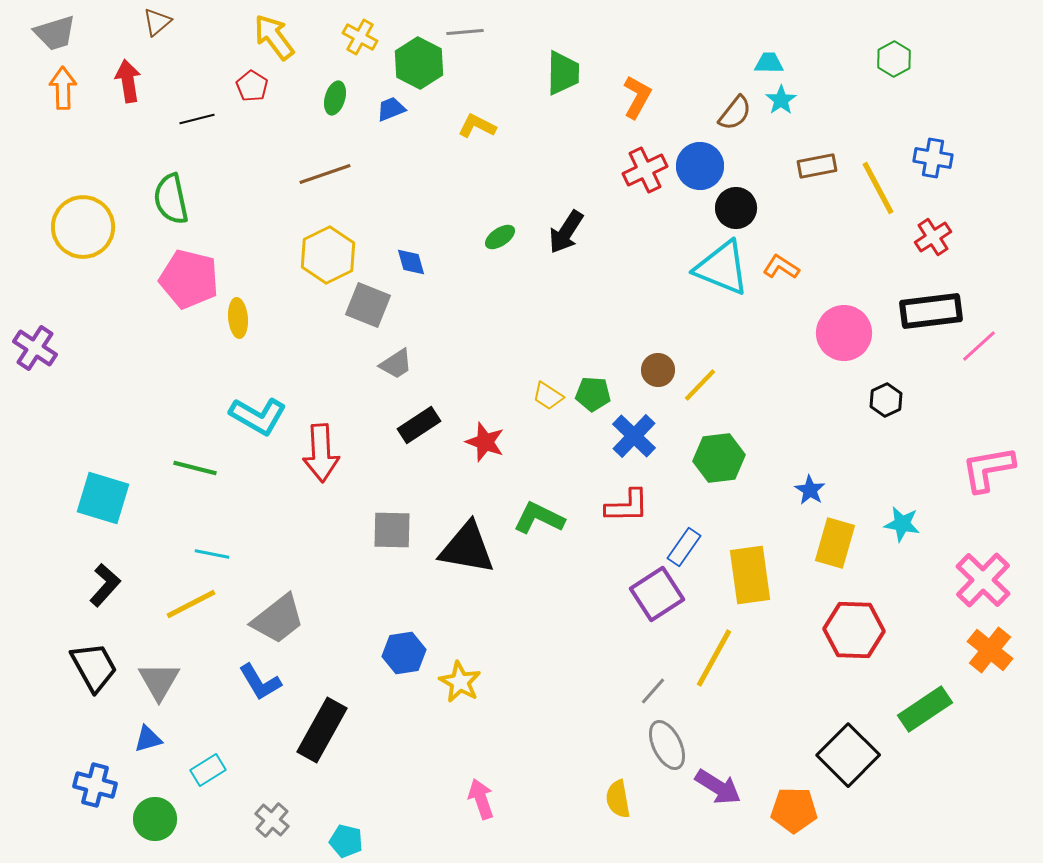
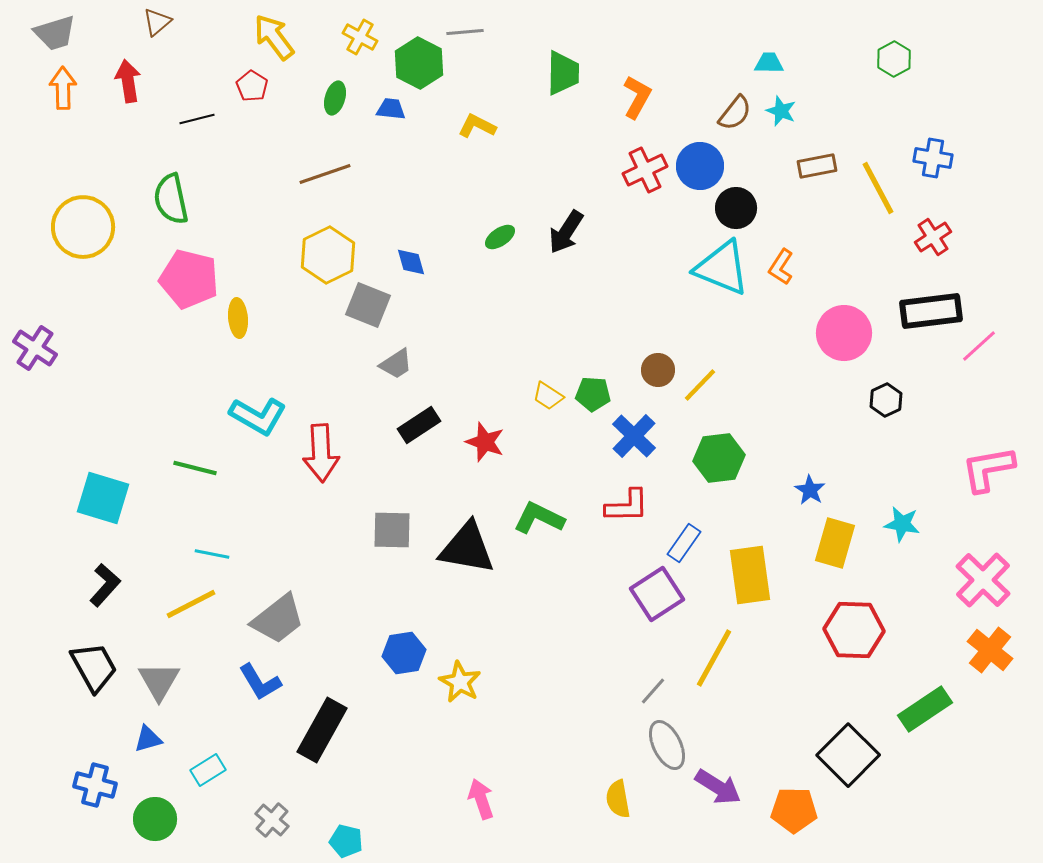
cyan star at (781, 100): moved 11 px down; rotated 16 degrees counterclockwise
blue trapezoid at (391, 109): rotated 28 degrees clockwise
orange L-shape at (781, 267): rotated 90 degrees counterclockwise
blue rectangle at (684, 547): moved 4 px up
